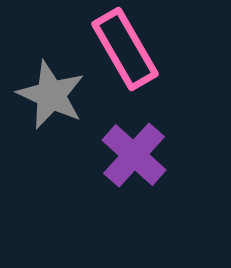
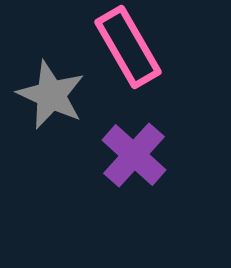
pink rectangle: moved 3 px right, 2 px up
